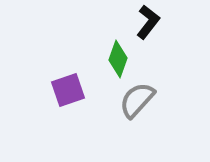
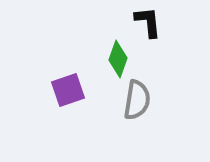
black L-shape: rotated 44 degrees counterclockwise
gray semicircle: rotated 147 degrees clockwise
